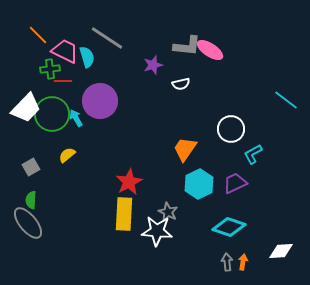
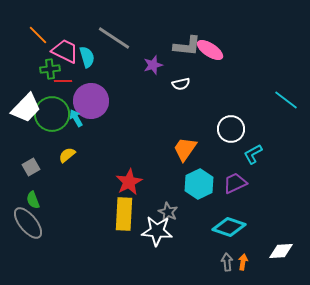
gray line: moved 7 px right
purple circle: moved 9 px left
green semicircle: moved 2 px right; rotated 24 degrees counterclockwise
